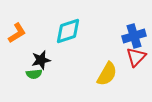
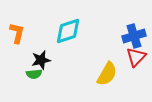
orange L-shape: rotated 45 degrees counterclockwise
